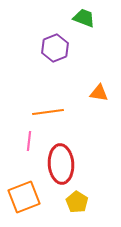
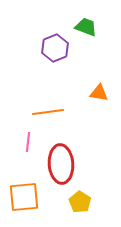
green trapezoid: moved 2 px right, 9 px down
pink line: moved 1 px left, 1 px down
orange square: rotated 16 degrees clockwise
yellow pentagon: moved 3 px right
